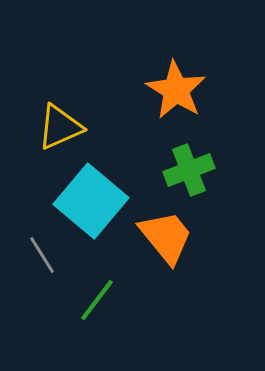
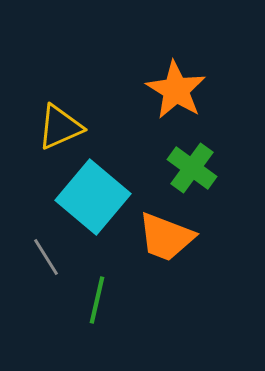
green cross: moved 3 px right, 2 px up; rotated 33 degrees counterclockwise
cyan square: moved 2 px right, 4 px up
orange trapezoid: rotated 150 degrees clockwise
gray line: moved 4 px right, 2 px down
green line: rotated 24 degrees counterclockwise
